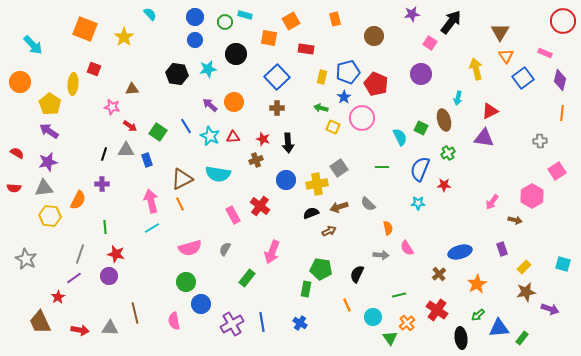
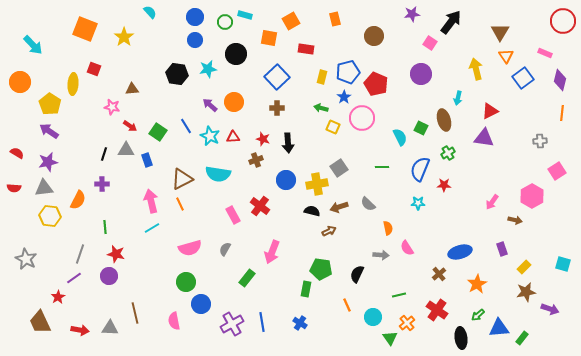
cyan semicircle at (150, 14): moved 2 px up
black semicircle at (311, 213): moved 1 px right, 2 px up; rotated 35 degrees clockwise
